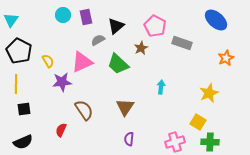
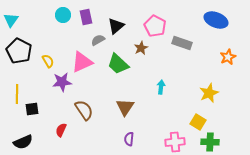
blue ellipse: rotated 20 degrees counterclockwise
orange star: moved 2 px right, 1 px up
yellow line: moved 1 px right, 10 px down
black square: moved 8 px right
pink cross: rotated 12 degrees clockwise
